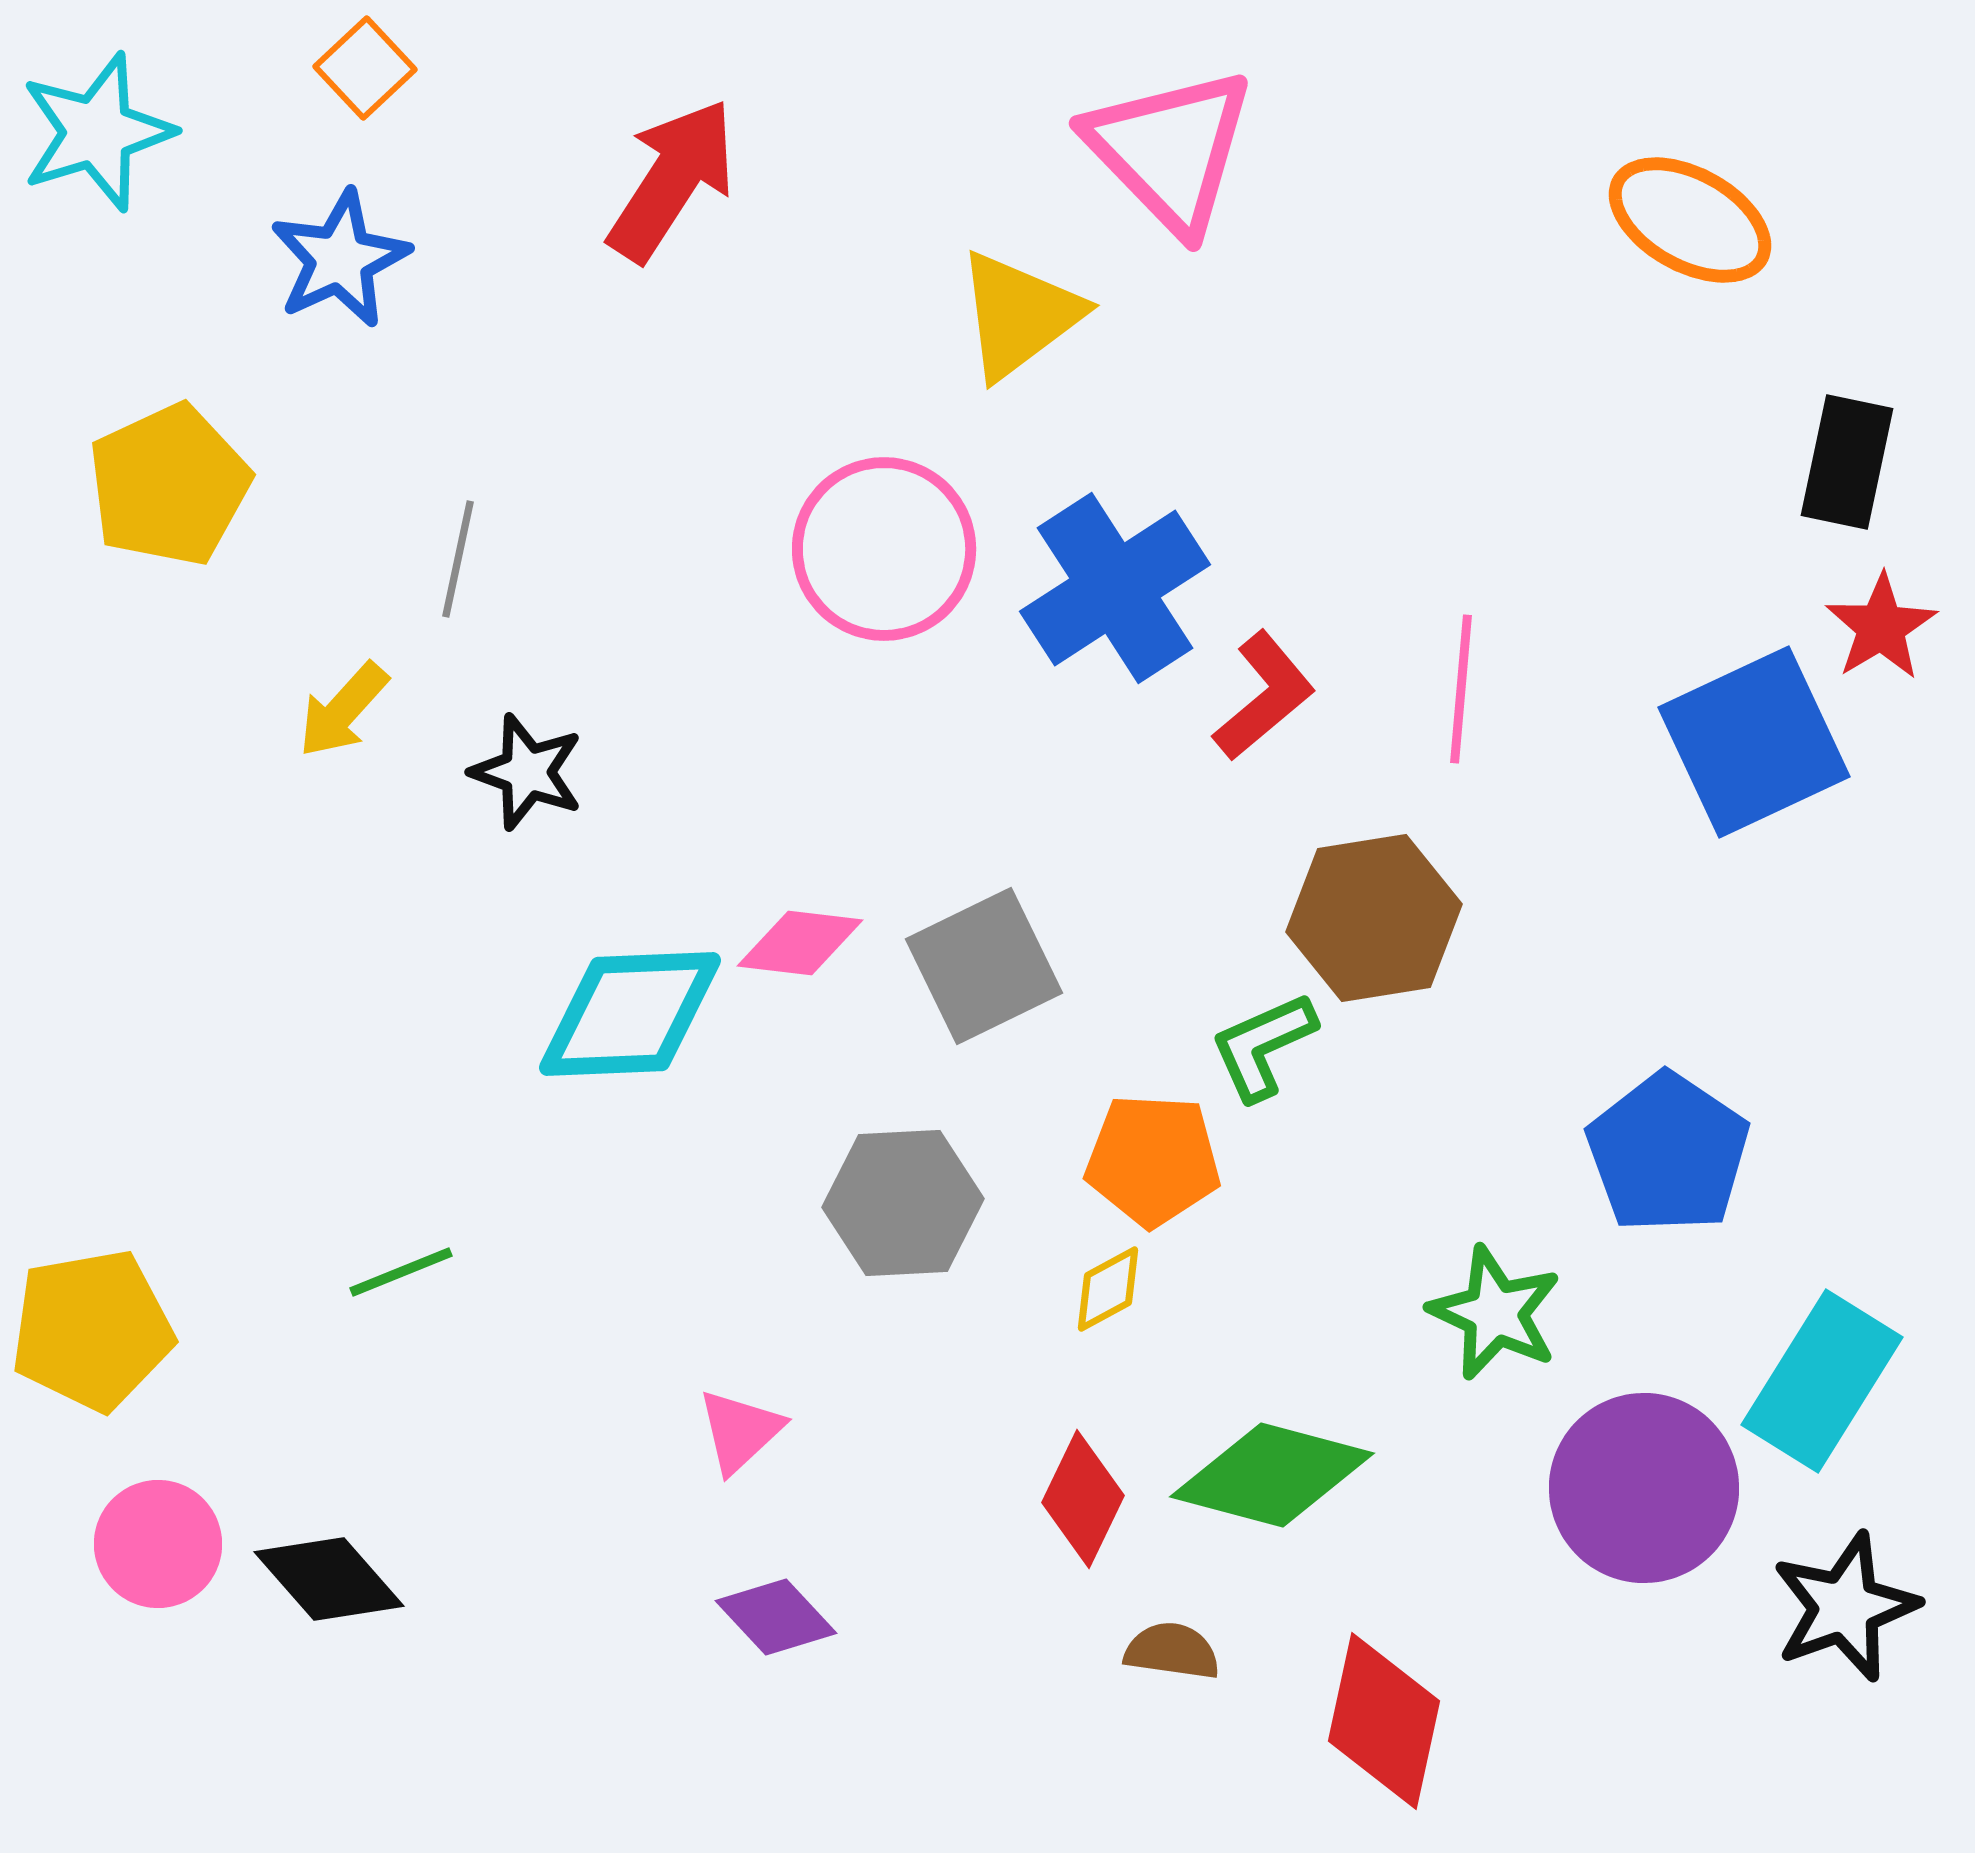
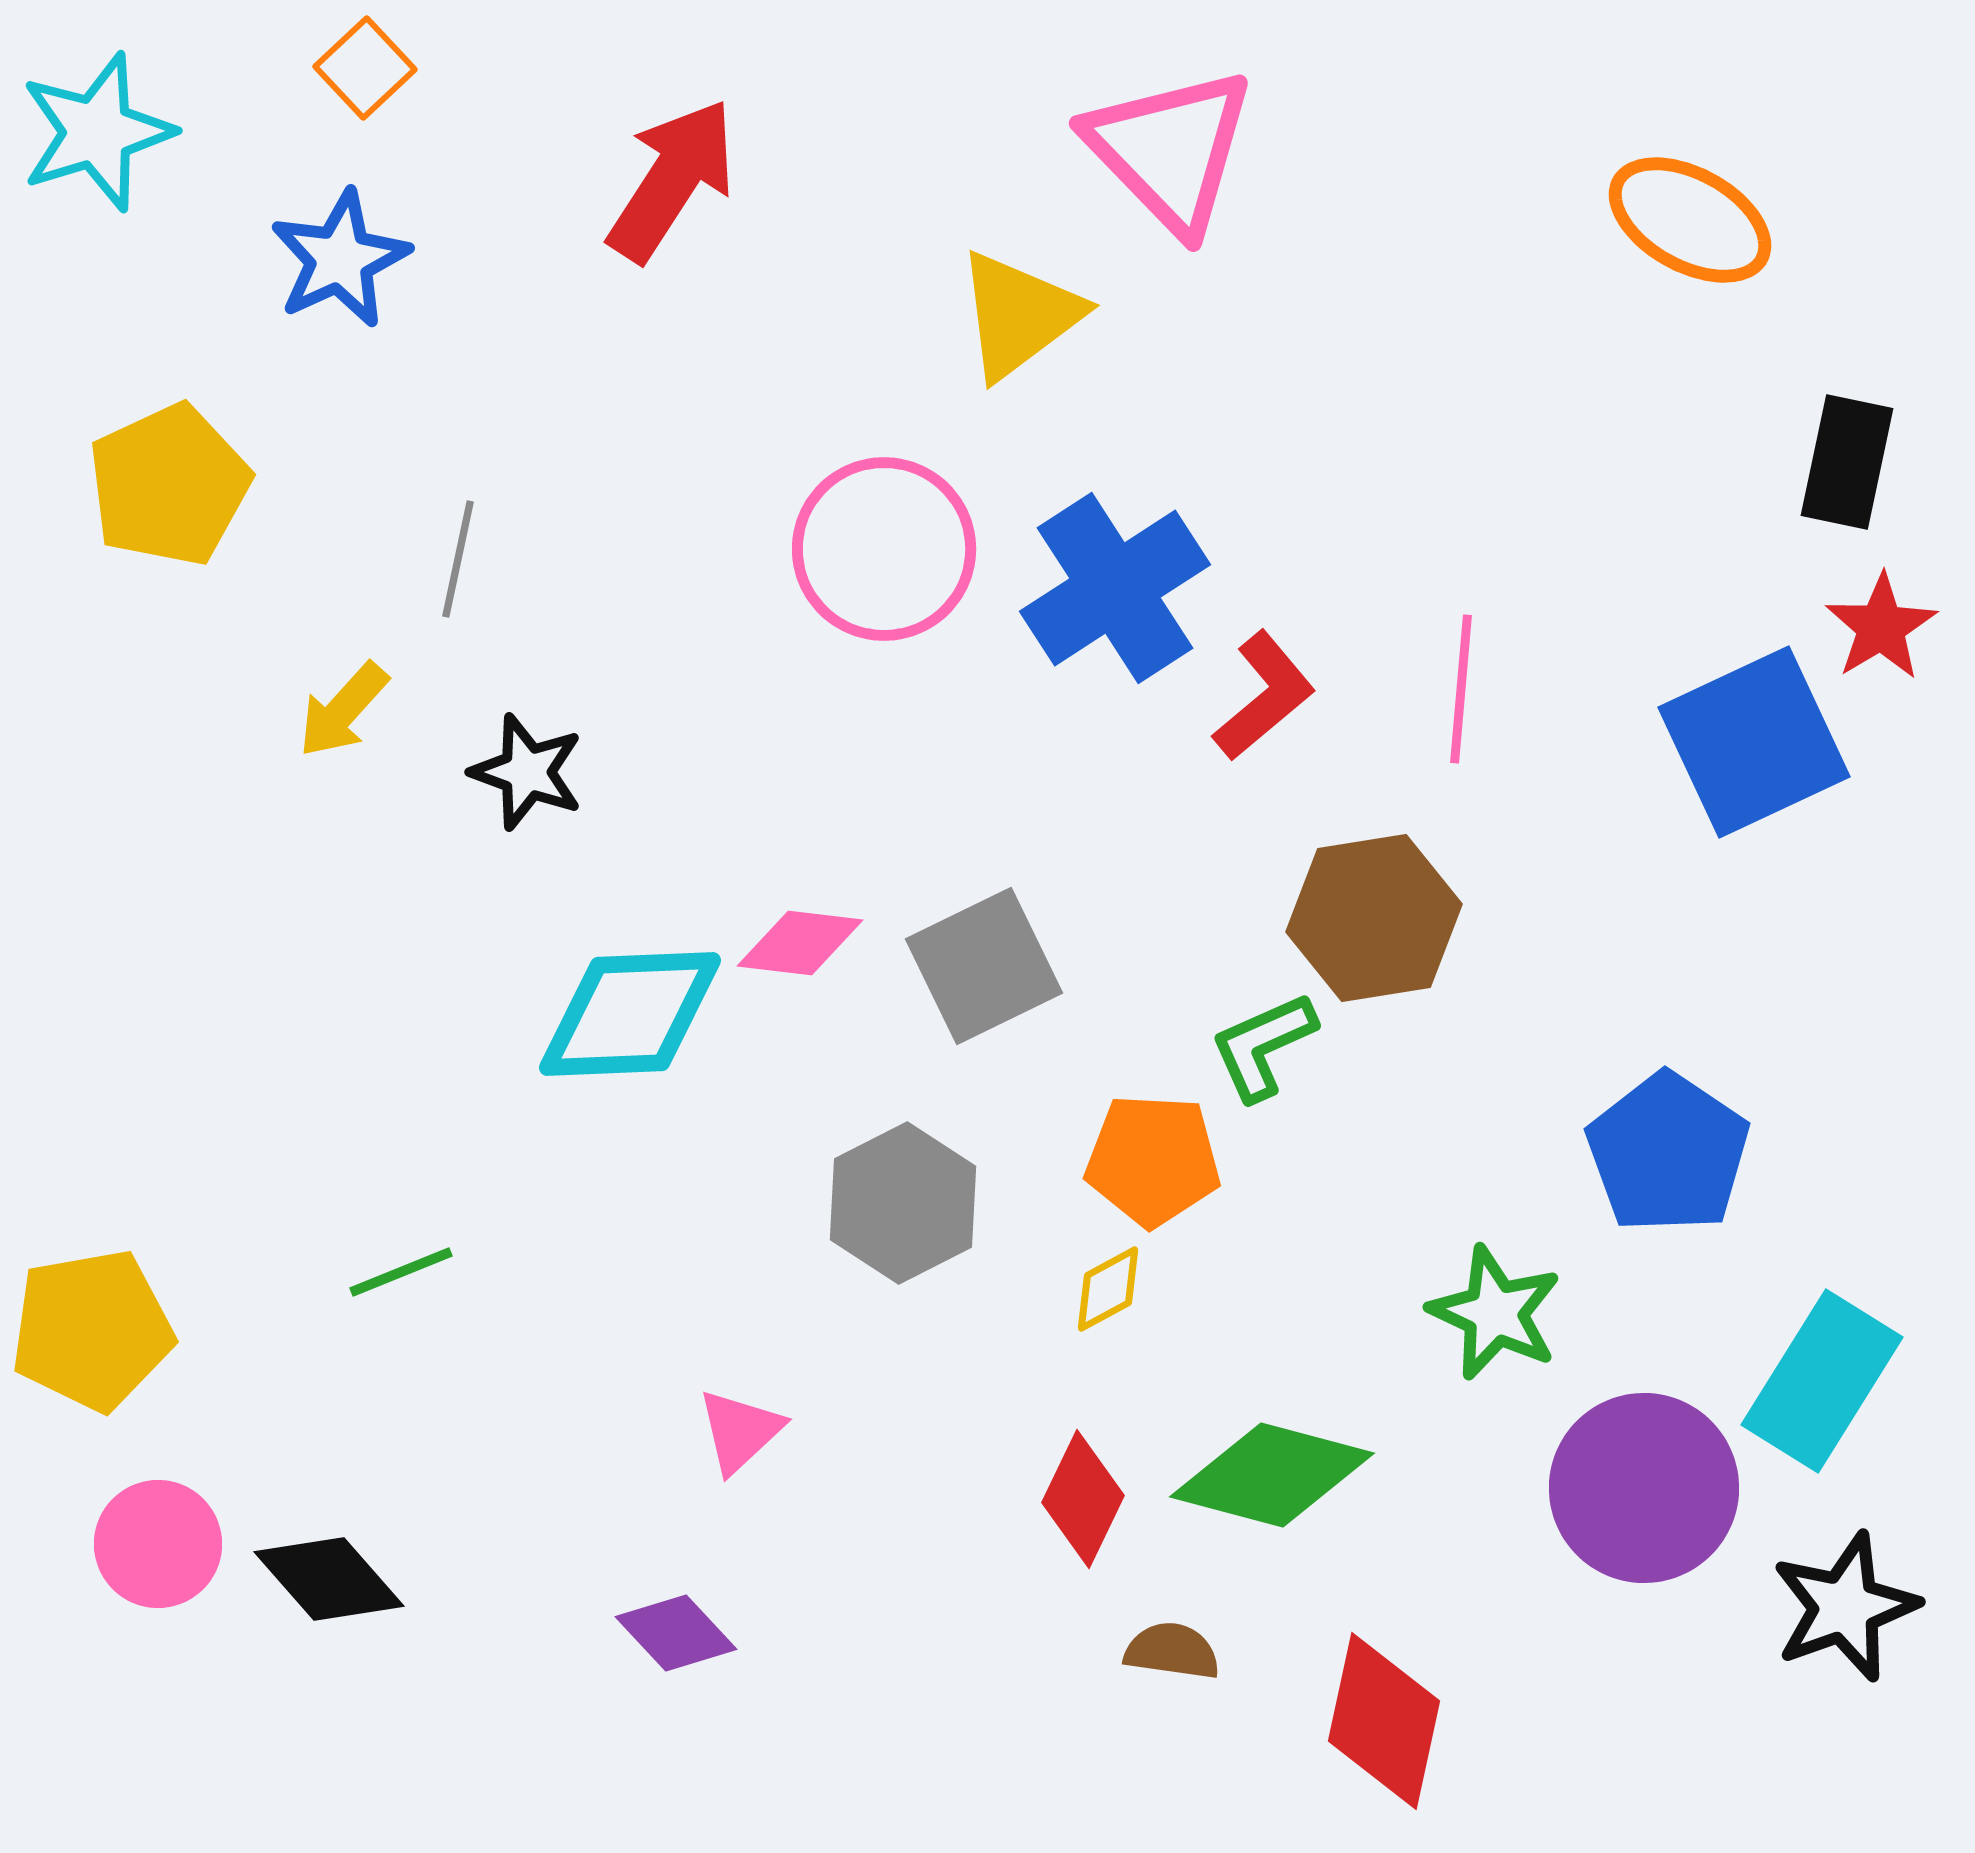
gray hexagon at (903, 1203): rotated 24 degrees counterclockwise
purple diamond at (776, 1617): moved 100 px left, 16 px down
